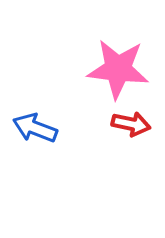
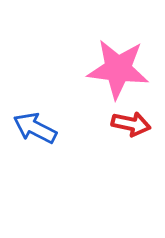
blue arrow: rotated 6 degrees clockwise
